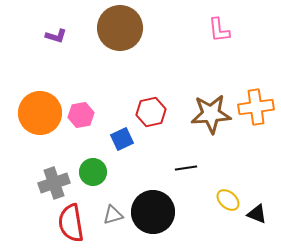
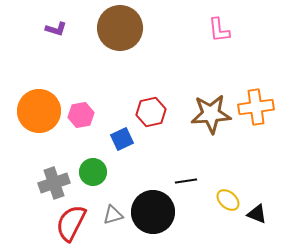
purple L-shape: moved 7 px up
orange circle: moved 1 px left, 2 px up
black line: moved 13 px down
red semicircle: rotated 36 degrees clockwise
